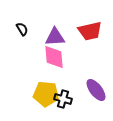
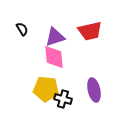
purple triangle: rotated 15 degrees counterclockwise
purple ellipse: moved 2 px left; rotated 25 degrees clockwise
yellow pentagon: moved 5 px up
